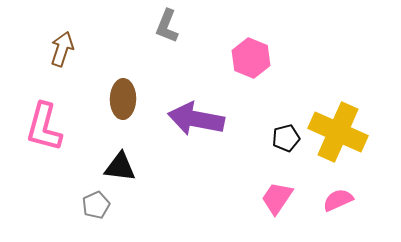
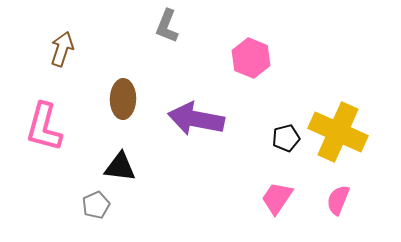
pink semicircle: rotated 44 degrees counterclockwise
